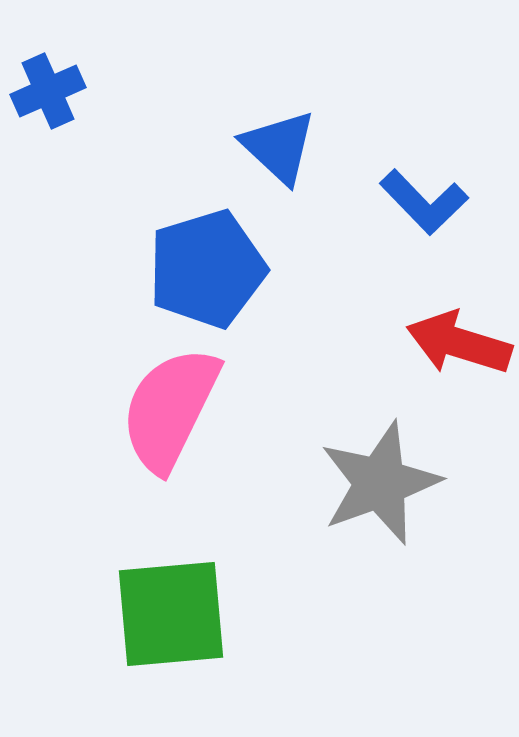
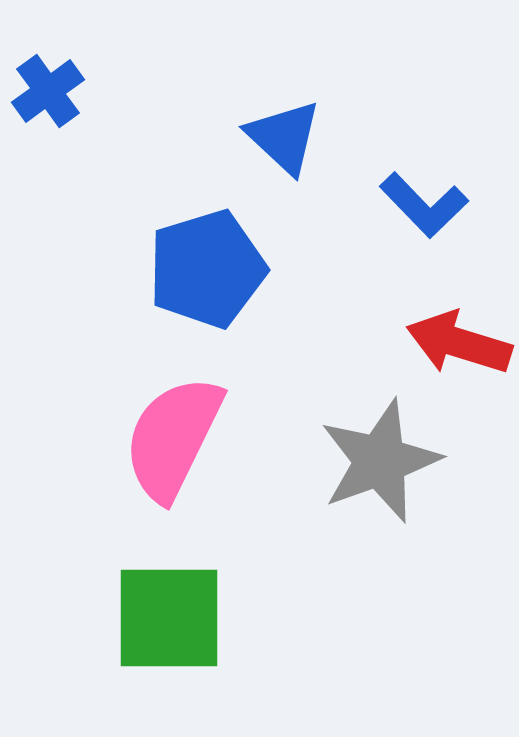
blue cross: rotated 12 degrees counterclockwise
blue triangle: moved 5 px right, 10 px up
blue L-shape: moved 3 px down
pink semicircle: moved 3 px right, 29 px down
gray star: moved 22 px up
green square: moved 2 px left, 4 px down; rotated 5 degrees clockwise
